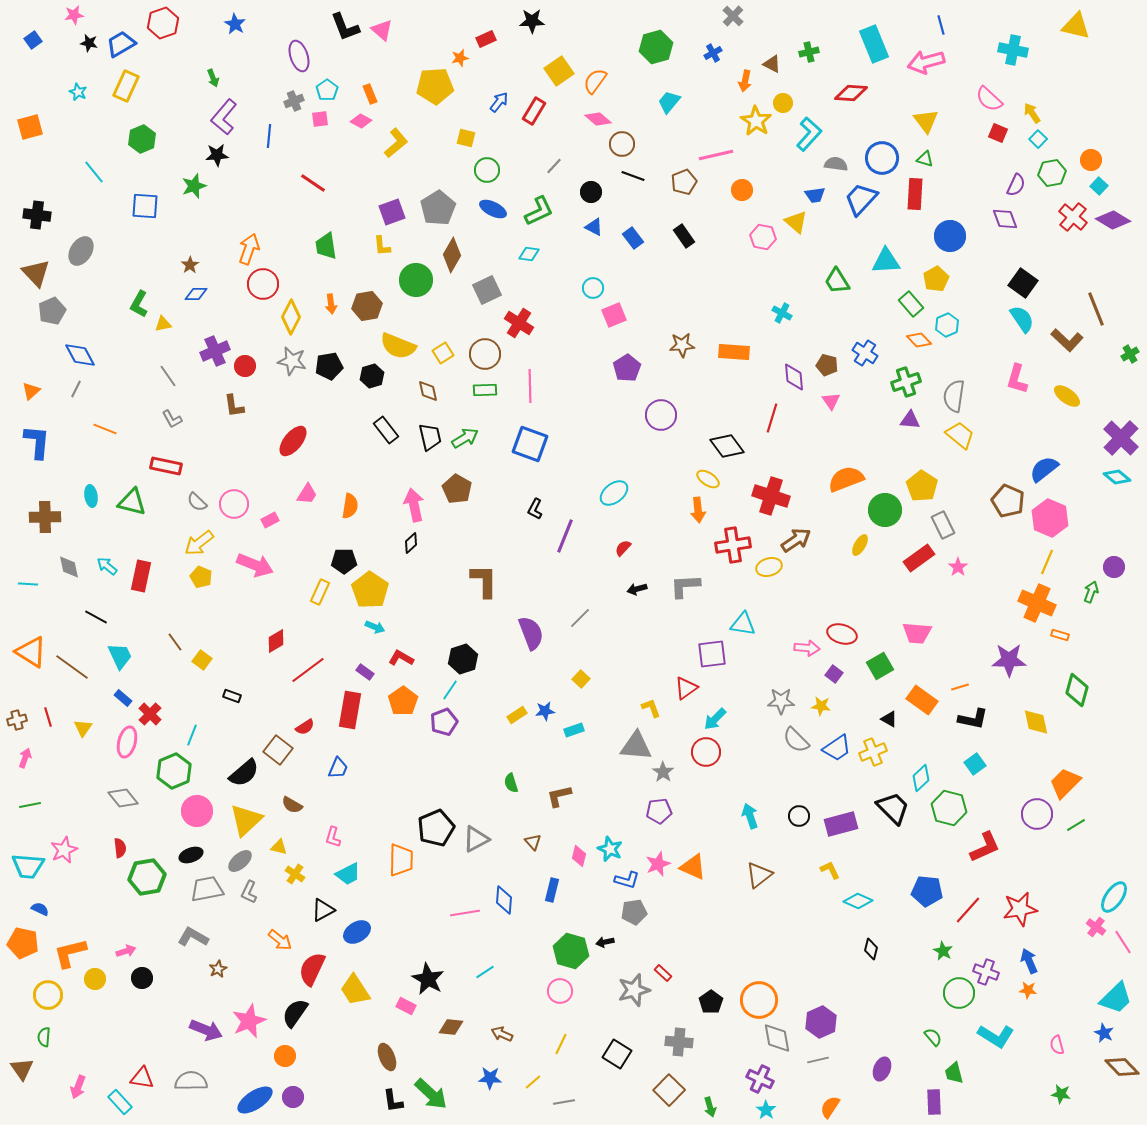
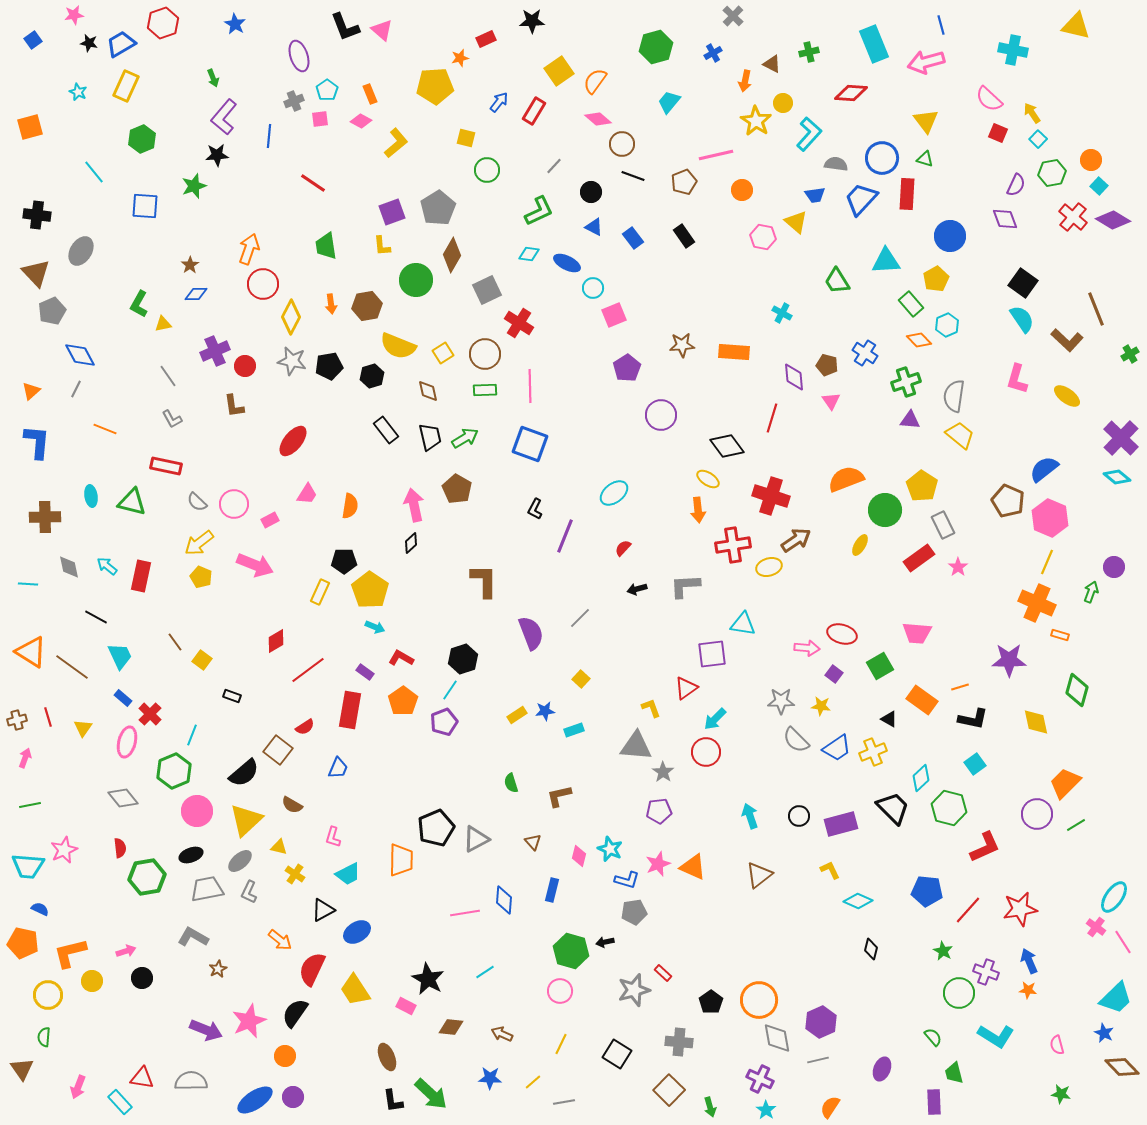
red rectangle at (915, 194): moved 8 px left
blue ellipse at (493, 209): moved 74 px right, 54 px down
yellow circle at (95, 979): moved 3 px left, 2 px down
